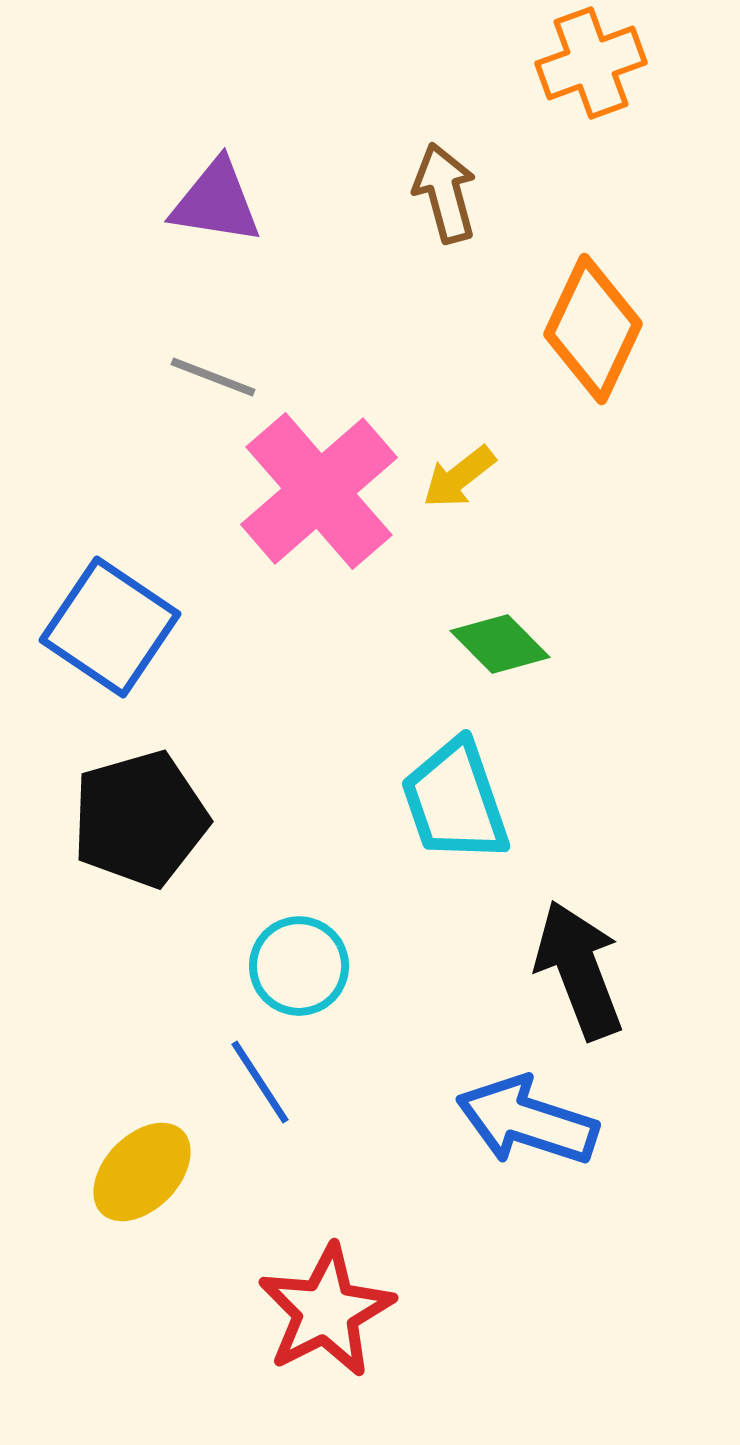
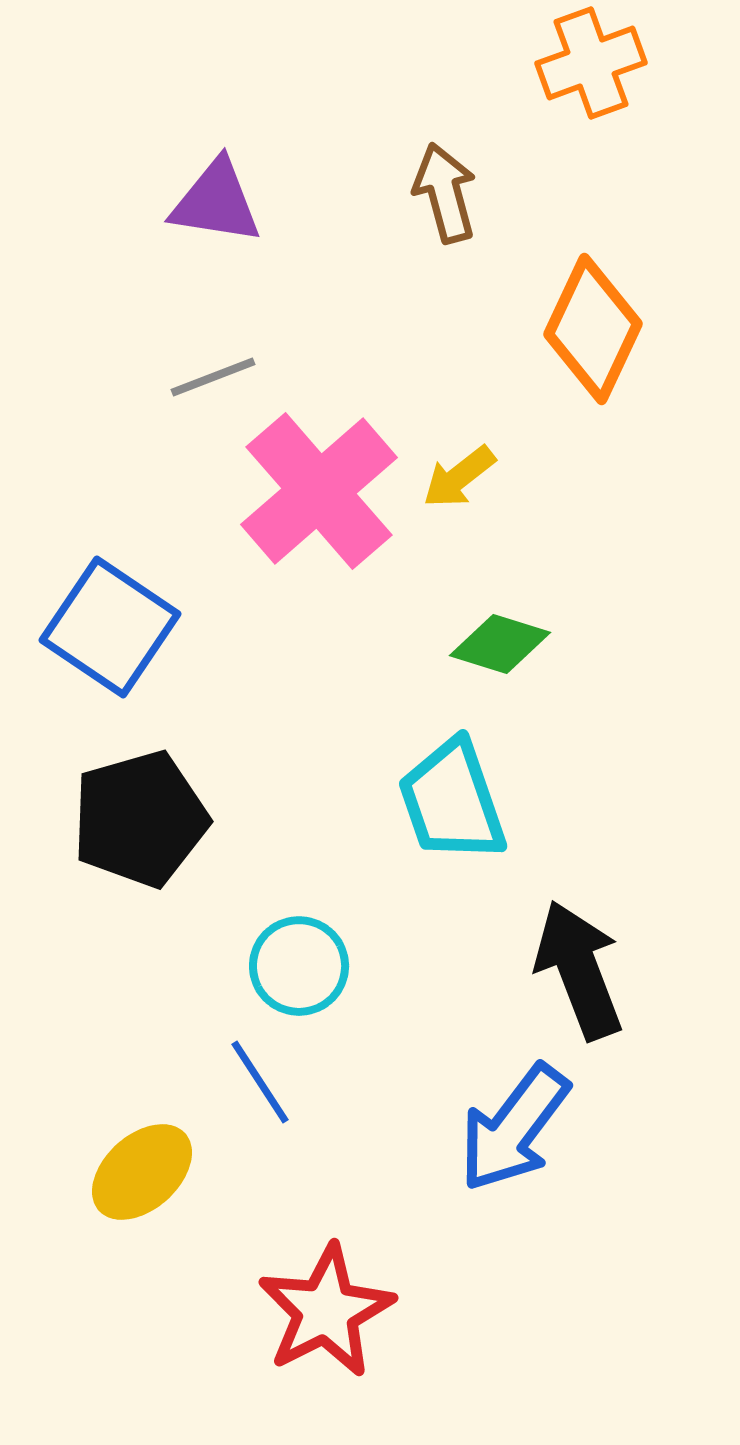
gray line: rotated 42 degrees counterclockwise
green diamond: rotated 28 degrees counterclockwise
cyan trapezoid: moved 3 px left
blue arrow: moved 13 px left, 7 px down; rotated 71 degrees counterclockwise
yellow ellipse: rotated 4 degrees clockwise
